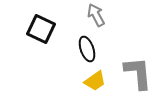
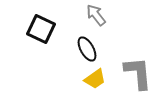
gray arrow: rotated 10 degrees counterclockwise
black ellipse: rotated 10 degrees counterclockwise
yellow trapezoid: moved 2 px up
